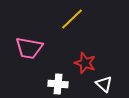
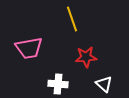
yellow line: rotated 65 degrees counterclockwise
pink trapezoid: rotated 20 degrees counterclockwise
red star: moved 1 px right, 6 px up; rotated 25 degrees counterclockwise
